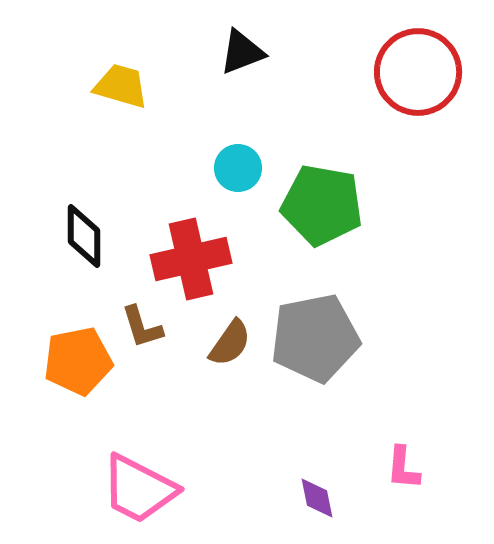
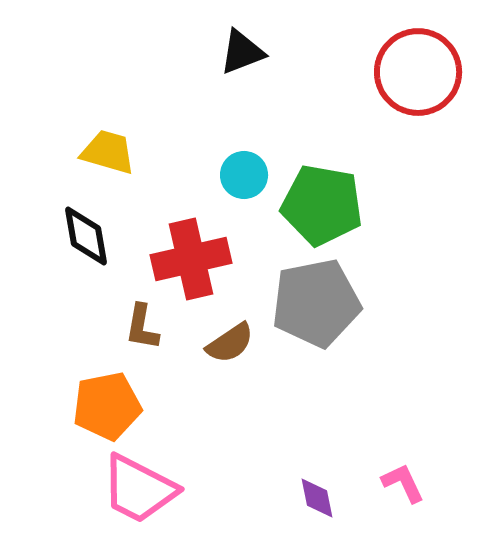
yellow trapezoid: moved 13 px left, 66 px down
cyan circle: moved 6 px right, 7 px down
black diamond: moved 2 px right; rotated 10 degrees counterclockwise
brown L-shape: rotated 27 degrees clockwise
gray pentagon: moved 1 px right, 35 px up
brown semicircle: rotated 21 degrees clockwise
orange pentagon: moved 29 px right, 45 px down
pink L-shape: moved 15 px down; rotated 150 degrees clockwise
